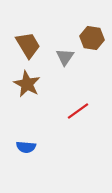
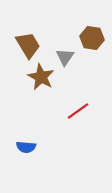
brown star: moved 14 px right, 7 px up
